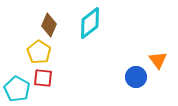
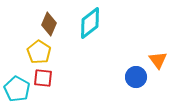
brown diamond: moved 1 px up
